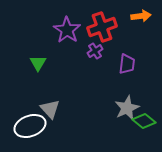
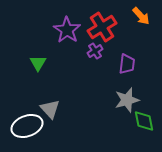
orange arrow: rotated 54 degrees clockwise
red cross: rotated 12 degrees counterclockwise
gray star: moved 8 px up; rotated 10 degrees clockwise
green diamond: rotated 40 degrees clockwise
white ellipse: moved 3 px left
